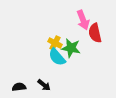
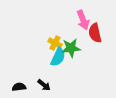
green star: rotated 18 degrees counterclockwise
cyan semicircle: moved 1 px right; rotated 114 degrees counterclockwise
